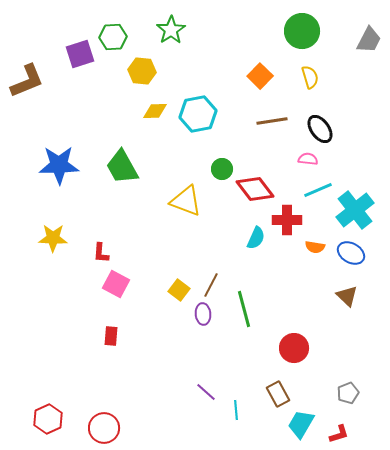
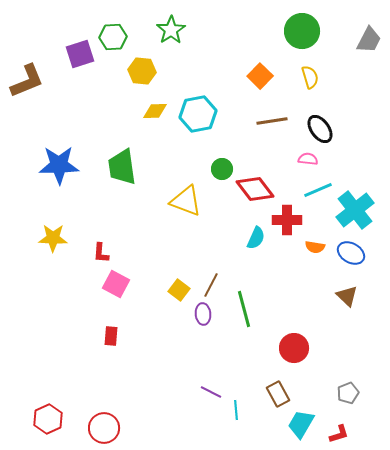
green trapezoid at (122, 167): rotated 21 degrees clockwise
purple line at (206, 392): moved 5 px right; rotated 15 degrees counterclockwise
